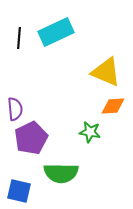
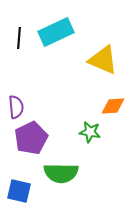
yellow triangle: moved 3 px left, 12 px up
purple semicircle: moved 1 px right, 2 px up
